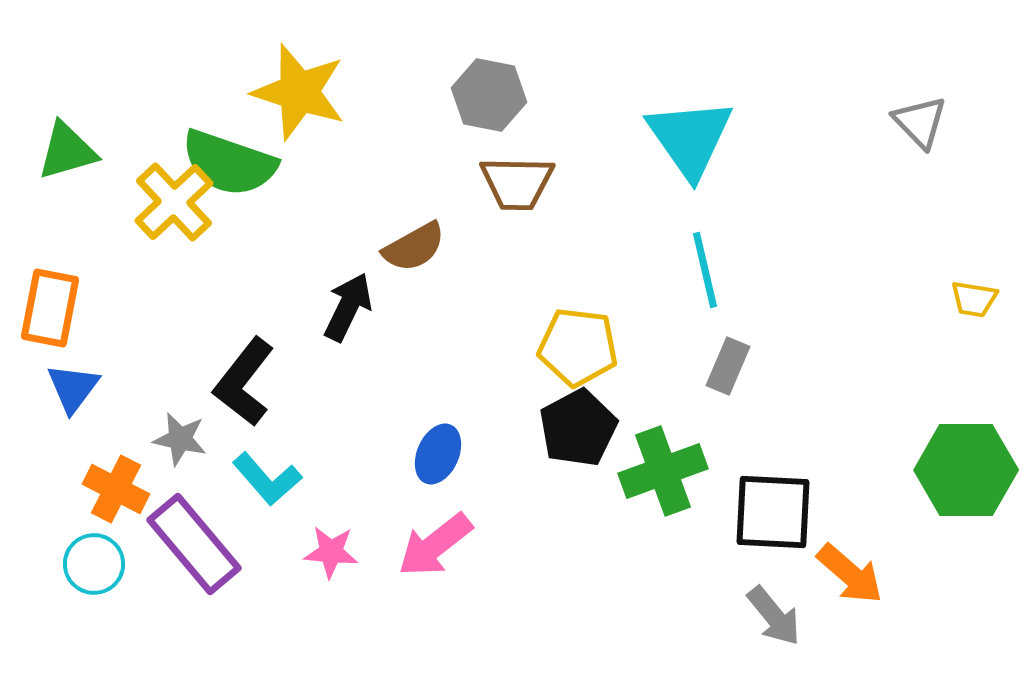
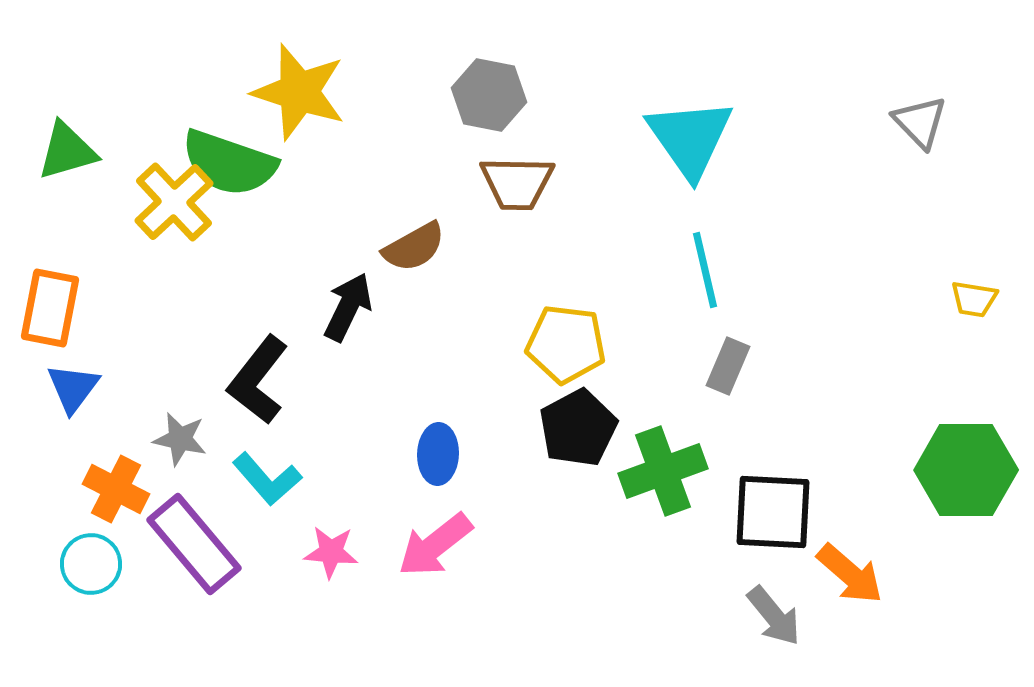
yellow pentagon: moved 12 px left, 3 px up
black L-shape: moved 14 px right, 2 px up
blue ellipse: rotated 22 degrees counterclockwise
cyan circle: moved 3 px left
